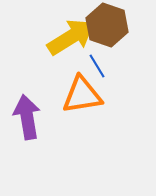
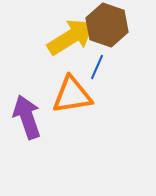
blue line: moved 1 px down; rotated 55 degrees clockwise
orange triangle: moved 10 px left
purple arrow: rotated 9 degrees counterclockwise
